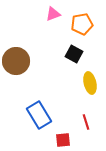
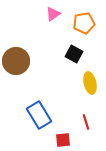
pink triangle: rotated 14 degrees counterclockwise
orange pentagon: moved 2 px right, 1 px up
